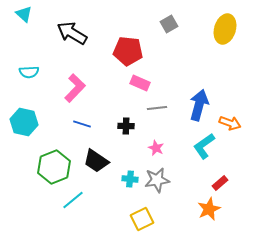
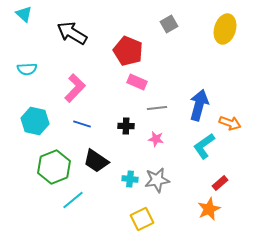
red pentagon: rotated 16 degrees clockwise
cyan semicircle: moved 2 px left, 3 px up
pink rectangle: moved 3 px left, 1 px up
cyan hexagon: moved 11 px right, 1 px up
pink star: moved 9 px up; rotated 14 degrees counterclockwise
